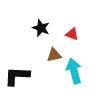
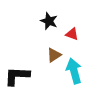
black star: moved 8 px right, 7 px up
brown triangle: rotated 21 degrees counterclockwise
